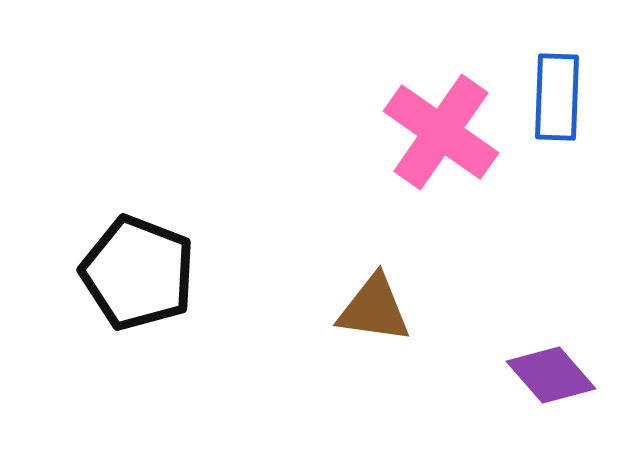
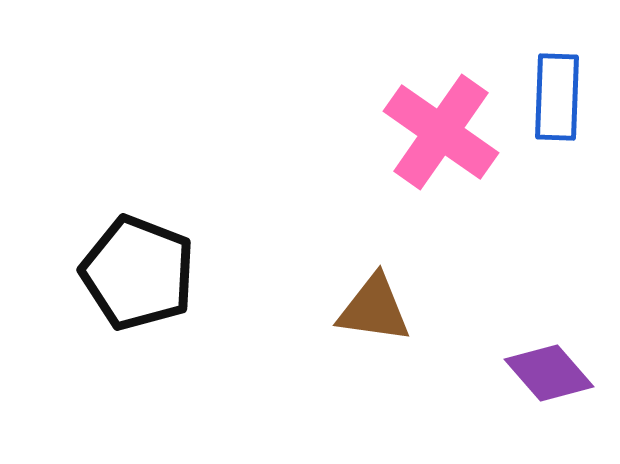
purple diamond: moved 2 px left, 2 px up
